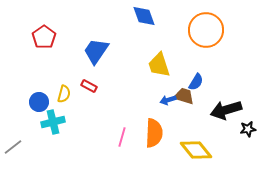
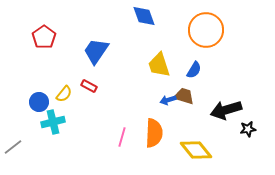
blue semicircle: moved 2 px left, 12 px up
yellow semicircle: rotated 24 degrees clockwise
